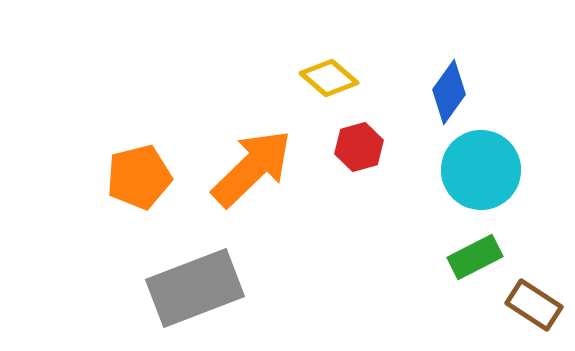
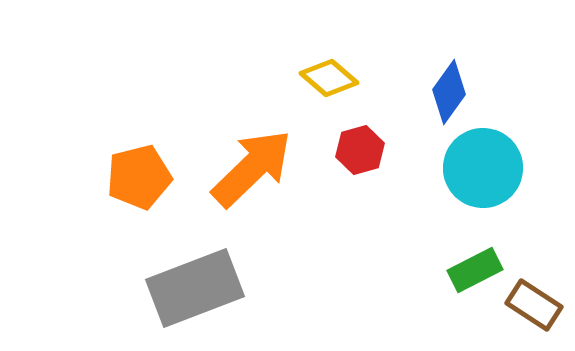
red hexagon: moved 1 px right, 3 px down
cyan circle: moved 2 px right, 2 px up
green rectangle: moved 13 px down
